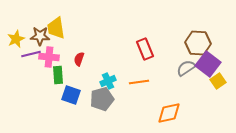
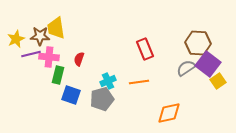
green rectangle: rotated 18 degrees clockwise
